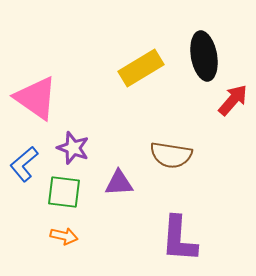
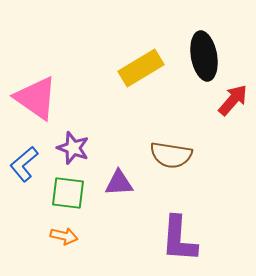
green square: moved 4 px right, 1 px down
